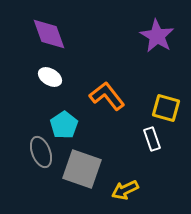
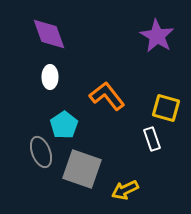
white ellipse: rotated 60 degrees clockwise
